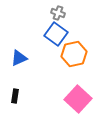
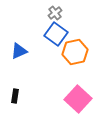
gray cross: moved 3 px left; rotated 32 degrees clockwise
orange hexagon: moved 1 px right, 2 px up
blue triangle: moved 7 px up
